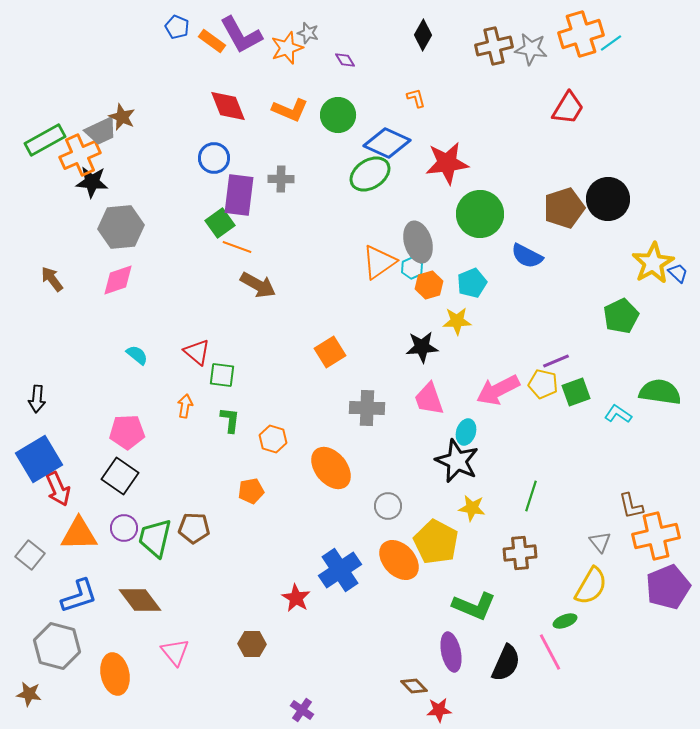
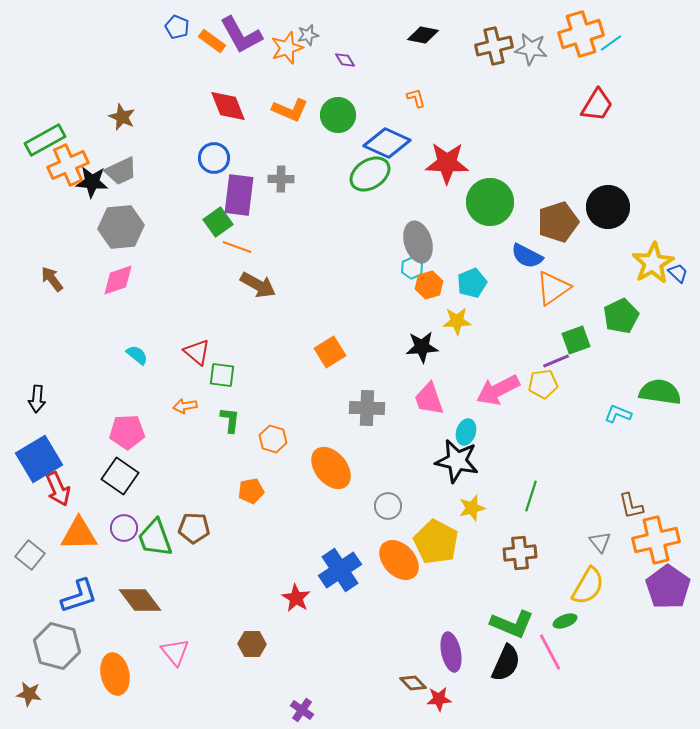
gray star at (308, 33): moved 2 px down; rotated 30 degrees counterclockwise
black diamond at (423, 35): rotated 72 degrees clockwise
red trapezoid at (568, 108): moved 29 px right, 3 px up
gray trapezoid at (101, 131): moved 20 px right, 40 px down
orange cross at (80, 155): moved 12 px left, 10 px down
red star at (447, 163): rotated 9 degrees clockwise
black circle at (608, 199): moved 8 px down
brown pentagon at (564, 208): moved 6 px left, 14 px down
green circle at (480, 214): moved 10 px right, 12 px up
green square at (220, 223): moved 2 px left, 1 px up
orange triangle at (379, 262): moved 174 px right, 26 px down
yellow pentagon at (543, 384): rotated 20 degrees counterclockwise
green square at (576, 392): moved 52 px up
orange arrow at (185, 406): rotated 110 degrees counterclockwise
cyan L-shape at (618, 414): rotated 12 degrees counterclockwise
black star at (457, 461): rotated 12 degrees counterclockwise
yellow star at (472, 508): rotated 24 degrees counterclockwise
orange cross at (656, 536): moved 4 px down
green trapezoid at (155, 538): rotated 33 degrees counterclockwise
yellow semicircle at (591, 586): moved 3 px left
purple pentagon at (668, 587): rotated 15 degrees counterclockwise
green L-shape at (474, 606): moved 38 px right, 18 px down
brown diamond at (414, 686): moved 1 px left, 3 px up
red star at (439, 710): moved 11 px up
